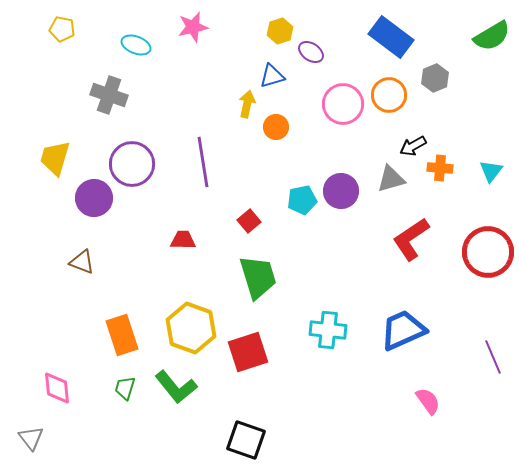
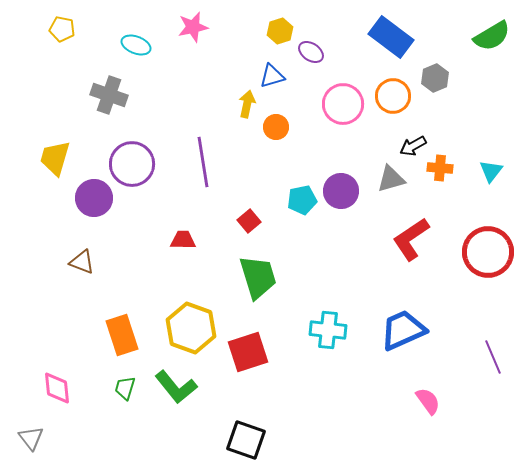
orange circle at (389, 95): moved 4 px right, 1 px down
